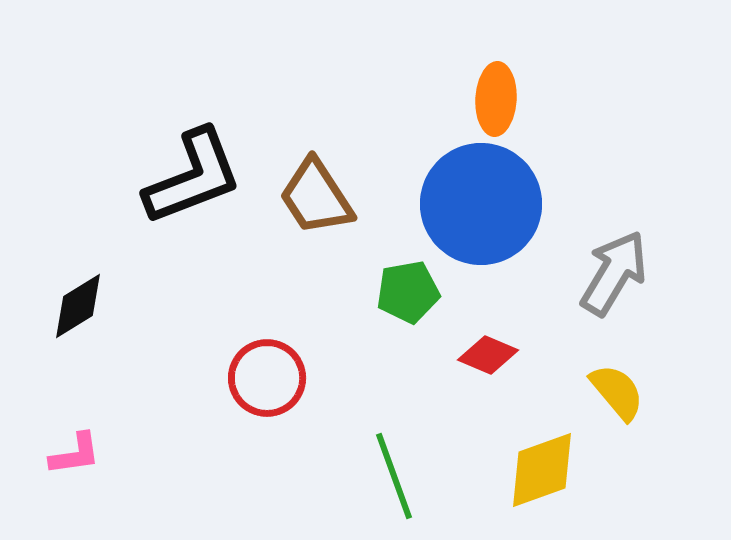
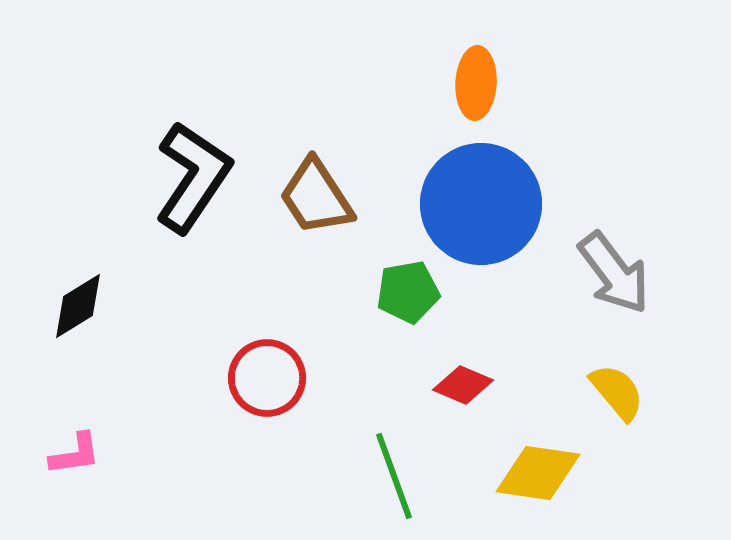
orange ellipse: moved 20 px left, 16 px up
black L-shape: rotated 35 degrees counterclockwise
gray arrow: rotated 112 degrees clockwise
red diamond: moved 25 px left, 30 px down
yellow diamond: moved 4 px left, 3 px down; rotated 28 degrees clockwise
